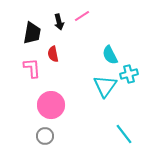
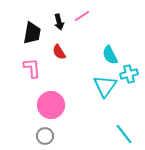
red semicircle: moved 6 px right, 2 px up; rotated 21 degrees counterclockwise
